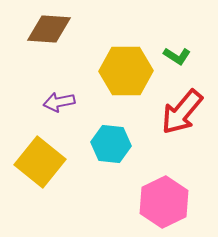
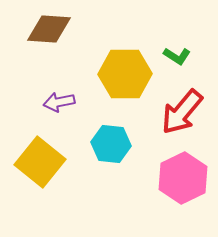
yellow hexagon: moved 1 px left, 3 px down
pink hexagon: moved 19 px right, 24 px up
